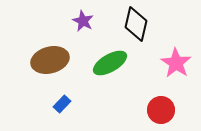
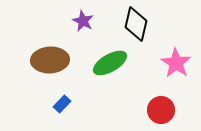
brown ellipse: rotated 12 degrees clockwise
